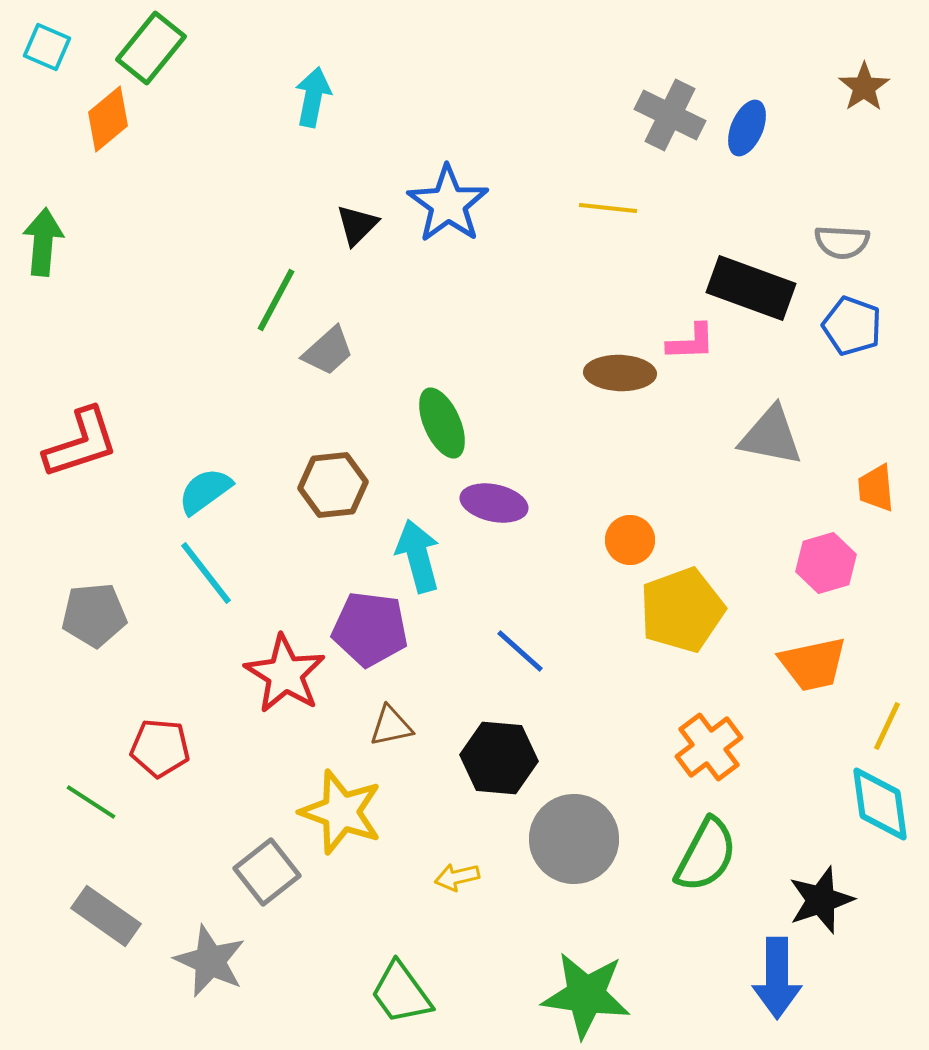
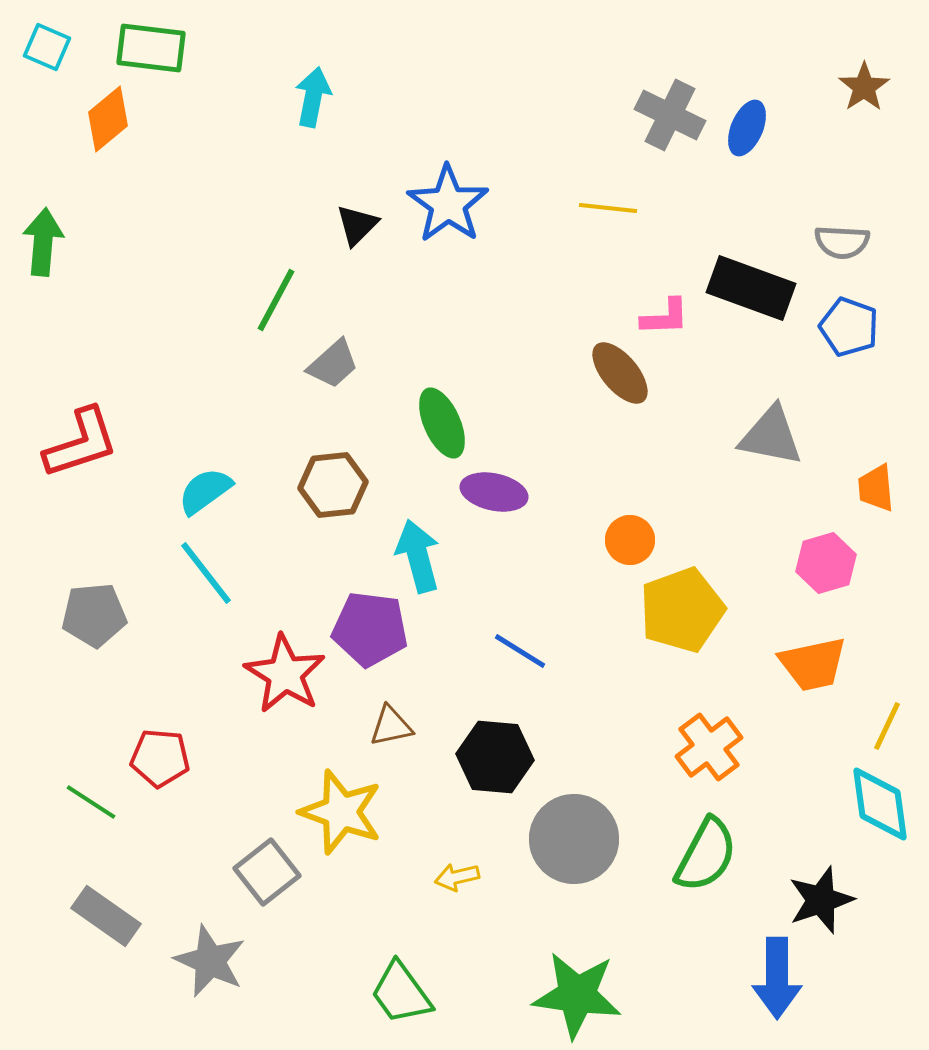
green rectangle at (151, 48): rotated 58 degrees clockwise
blue pentagon at (852, 326): moved 3 px left, 1 px down
pink L-shape at (691, 342): moved 26 px left, 25 px up
gray trapezoid at (328, 351): moved 5 px right, 13 px down
brown ellipse at (620, 373): rotated 48 degrees clockwise
purple ellipse at (494, 503): moved 11 px up
blue line at (520, 651): rotated 10 degrees counterclockwise
red pentagon at (160, 748): moved 10 px down
black hexagon at (499, 758): moved 4 px left, 1 px up
green star at (586, 995): moved 9 px left
